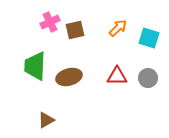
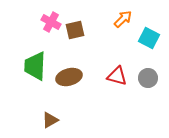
pink cross: moved 1 px right; rotated 36 degrees counterclockwise
orange arrow: moved 5 px right, 9 px up
cyan square: rotated 10 degrees clockwise
red triangle: rotated 15 degrees clockwise
brown triangle: moved 4 px right
